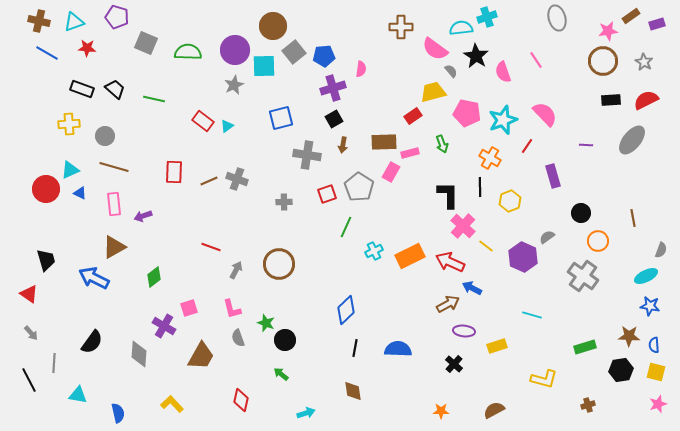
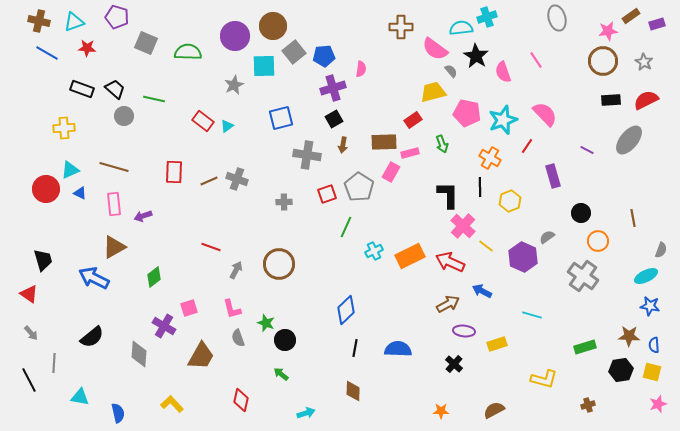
purple circle at (235, 50): moved 14 px up
red rectangle at (413, 116): moved 4 px down
yellow cross at (69, 124): moved 5 px left, 4 px down
gray circle at (105, 136): moved 19 px right, 20 px up
gray ellipse at (632, 140): moved 3 px left
purple line at (586, 145): moved 1 px right, 5 px down; rotated 24 degrees clockwise
black trapezoid at (46, 260): moved 3 px left
blue arrow at (472, 288): moved 10 px right, 3 px down
black semicircle at (92, 342): moved 5 px up; rotated 15 degrees clockwise
yellow rectangle at (497, 346): moved 2 px up
yellow square at (656, 372): moved 4 px left
brown diamond at (353, 391): rotated 10 degrees clockwise
cyan triangle at (78, 395): moved 2 px right, 2 px down
